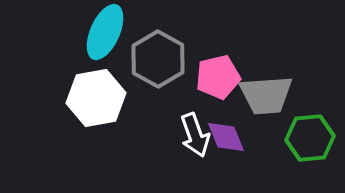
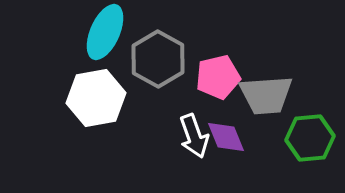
white arrow: moved 1 px left, 1 px down
